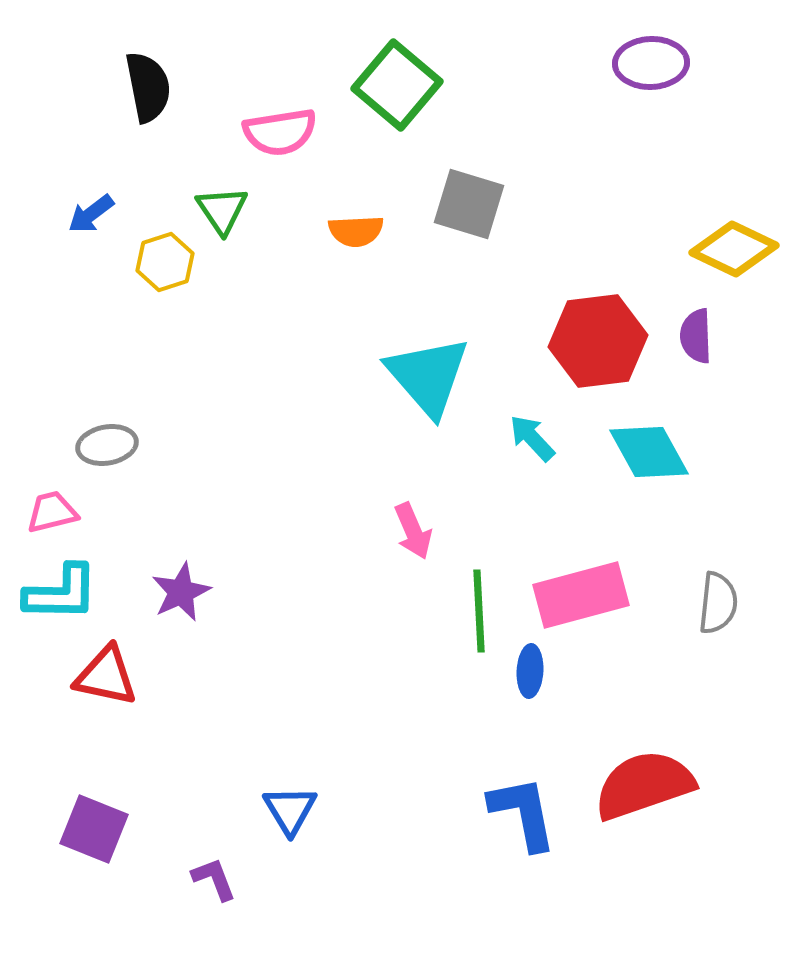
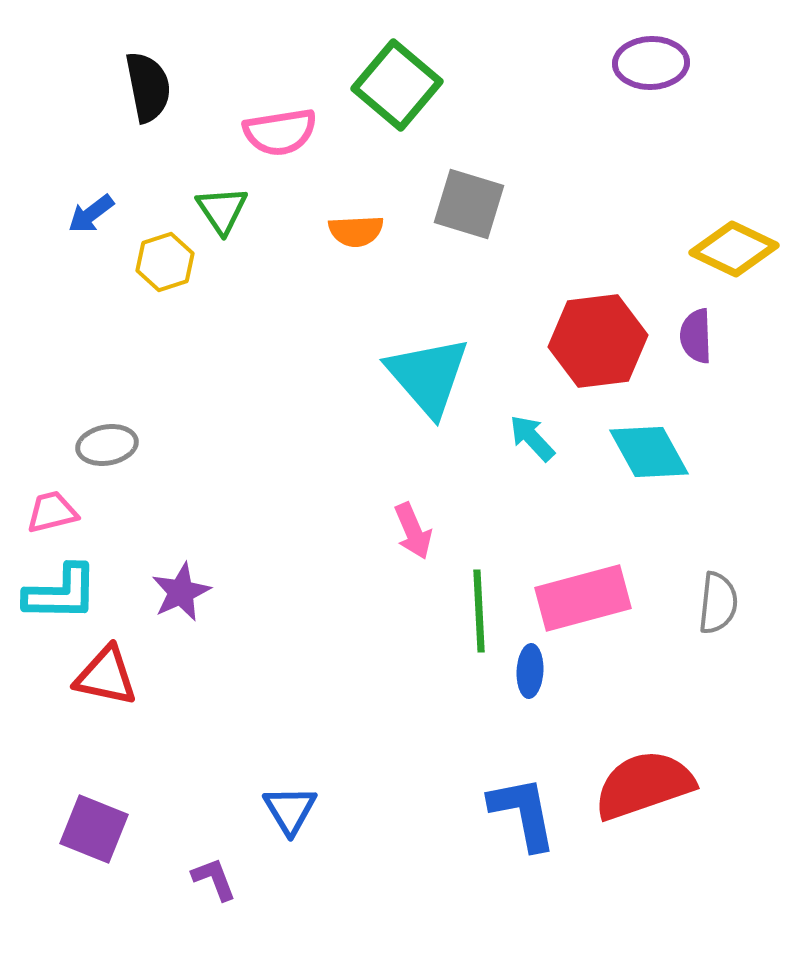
pink rectangle: moved 2 px right, 3 px down
